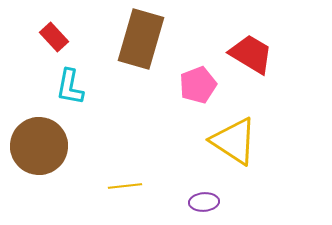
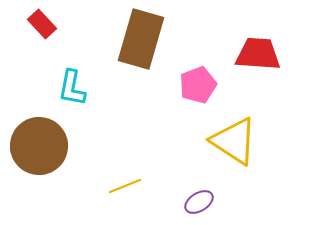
red rectangle: moved 12 px left, 13 px up
red trapezoid: moved 7 px right; rotated 27 degrees counterclockwise
cyan L-shape: moved 2 px right, 1 px down
yellow line: rotated 16 degrees counterclockwise
purple ellipse: moved 5 px left; rotated 28 degrees counterclockwise
